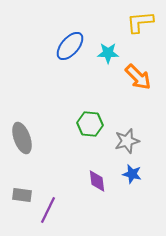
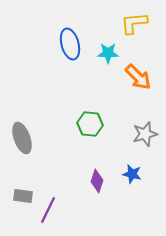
yellow L-shape: moved 6 px left, 1 px down
blue ellipse: moved 2 px up; rotated 56 degrees counterclockwise
gray star: moved 18 px right, 7 px up
purple diamond: rotated 25 degrees clockwise
gray rectangle: moved 1 px right, 1 px down
